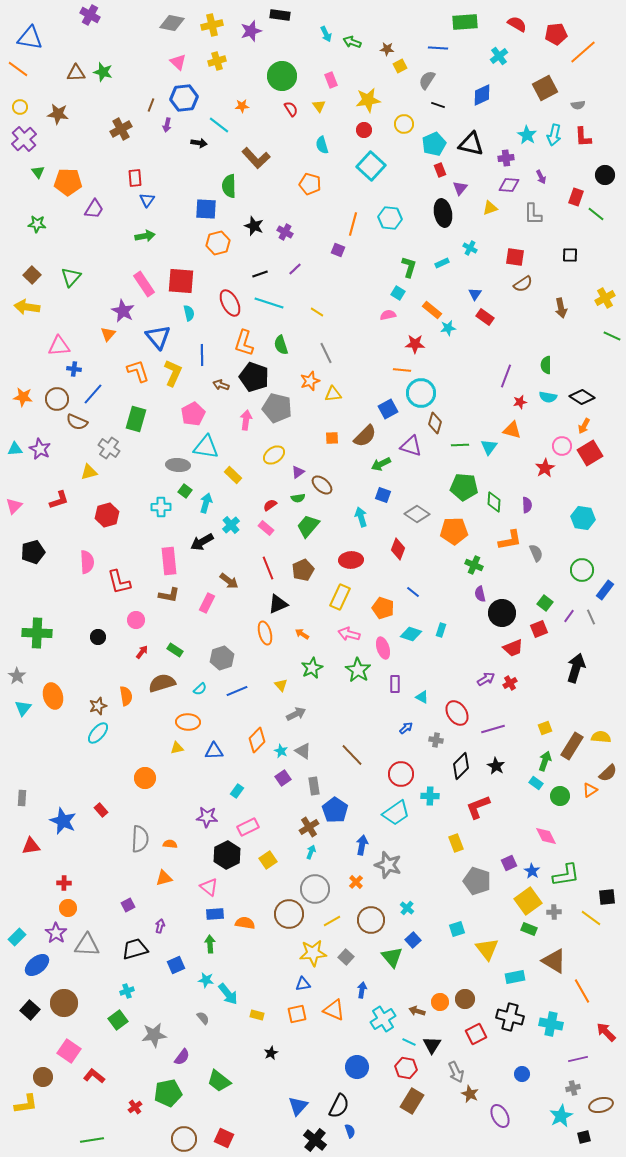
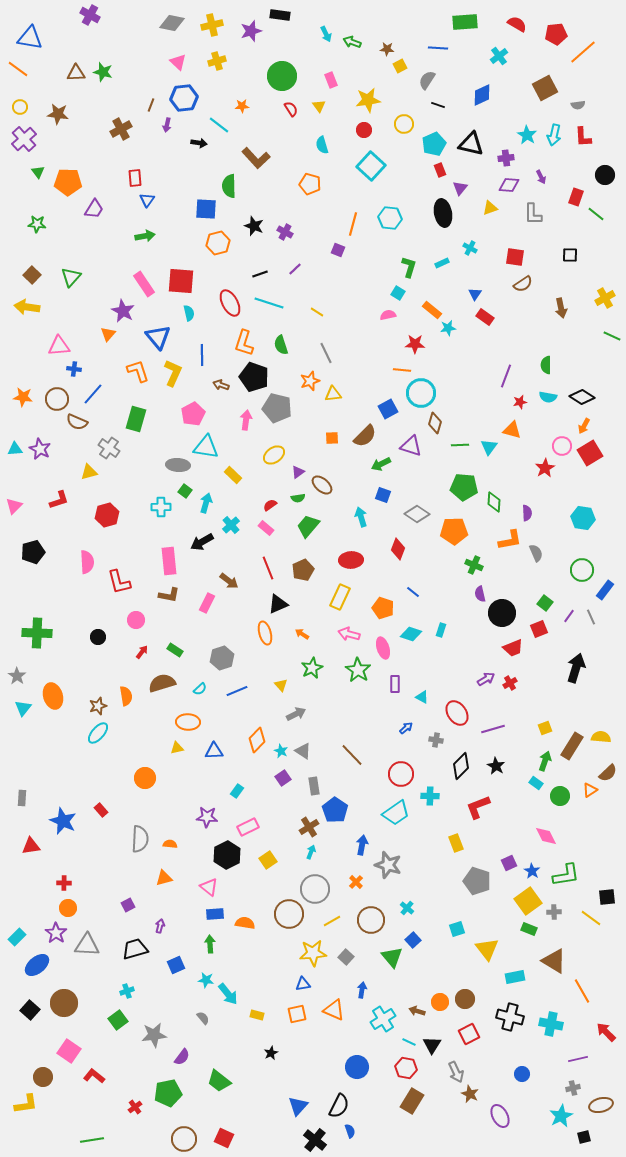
purple semicircle at (527, 505): moved 8 px down
red square at (476, 1034): moved 7 px left
